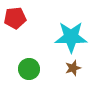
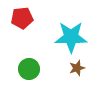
red pentagon: moved 7 px right
brown star: moved 4 px right
